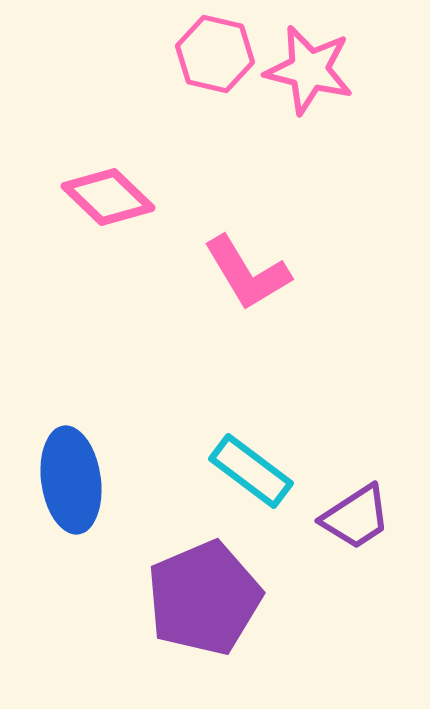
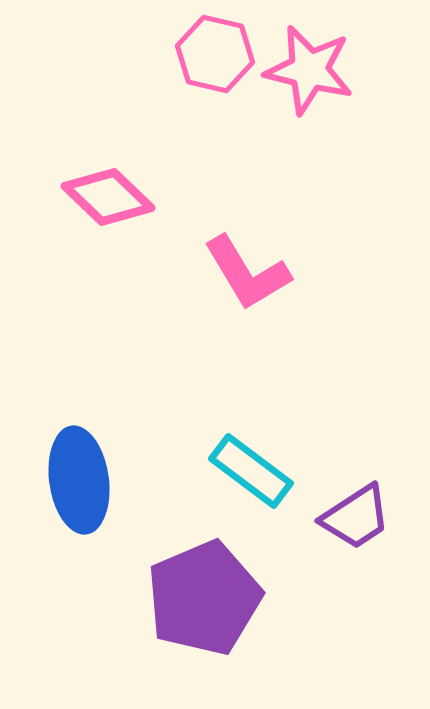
blue ellipse: moved 8 px right
